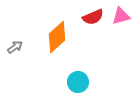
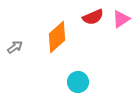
pink triangle: moved 3 px down; rotated 18 degrees counterclockwise
